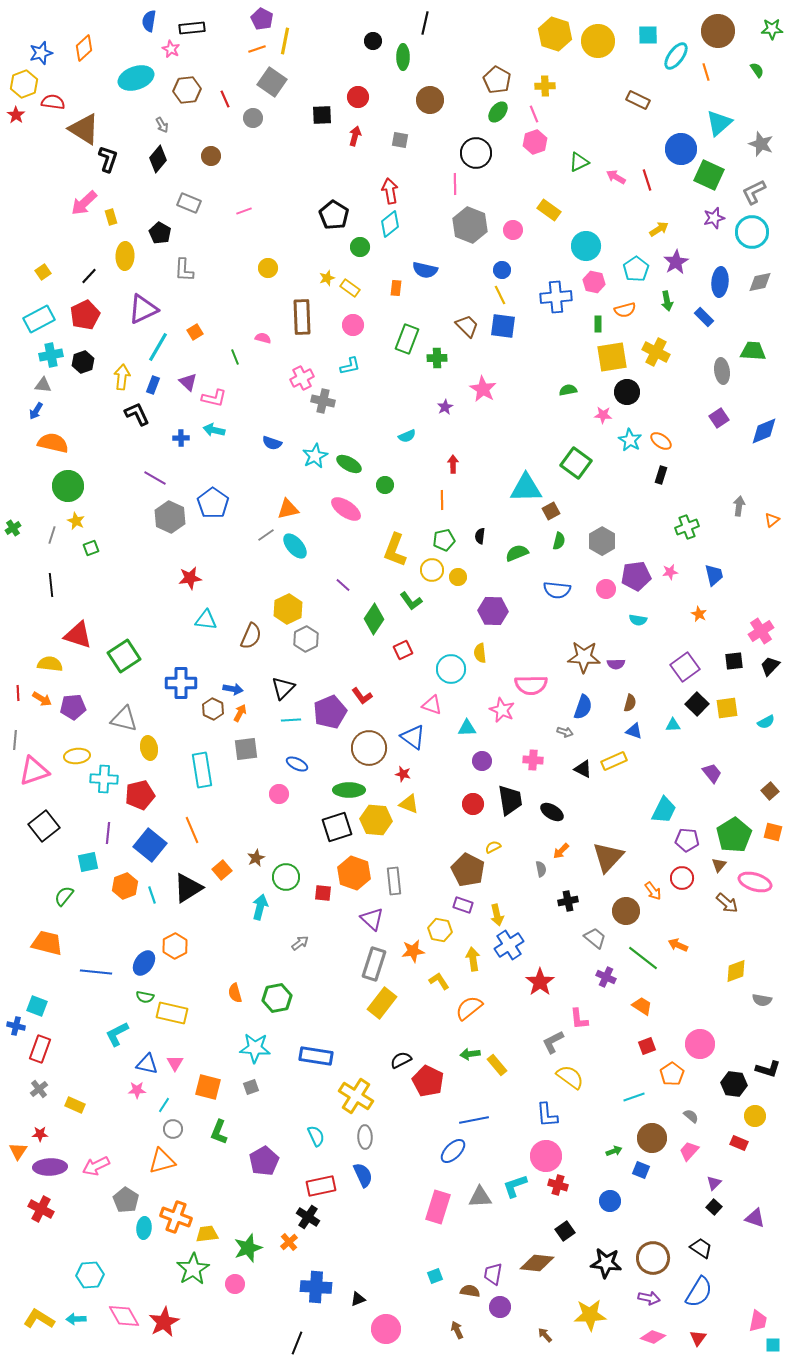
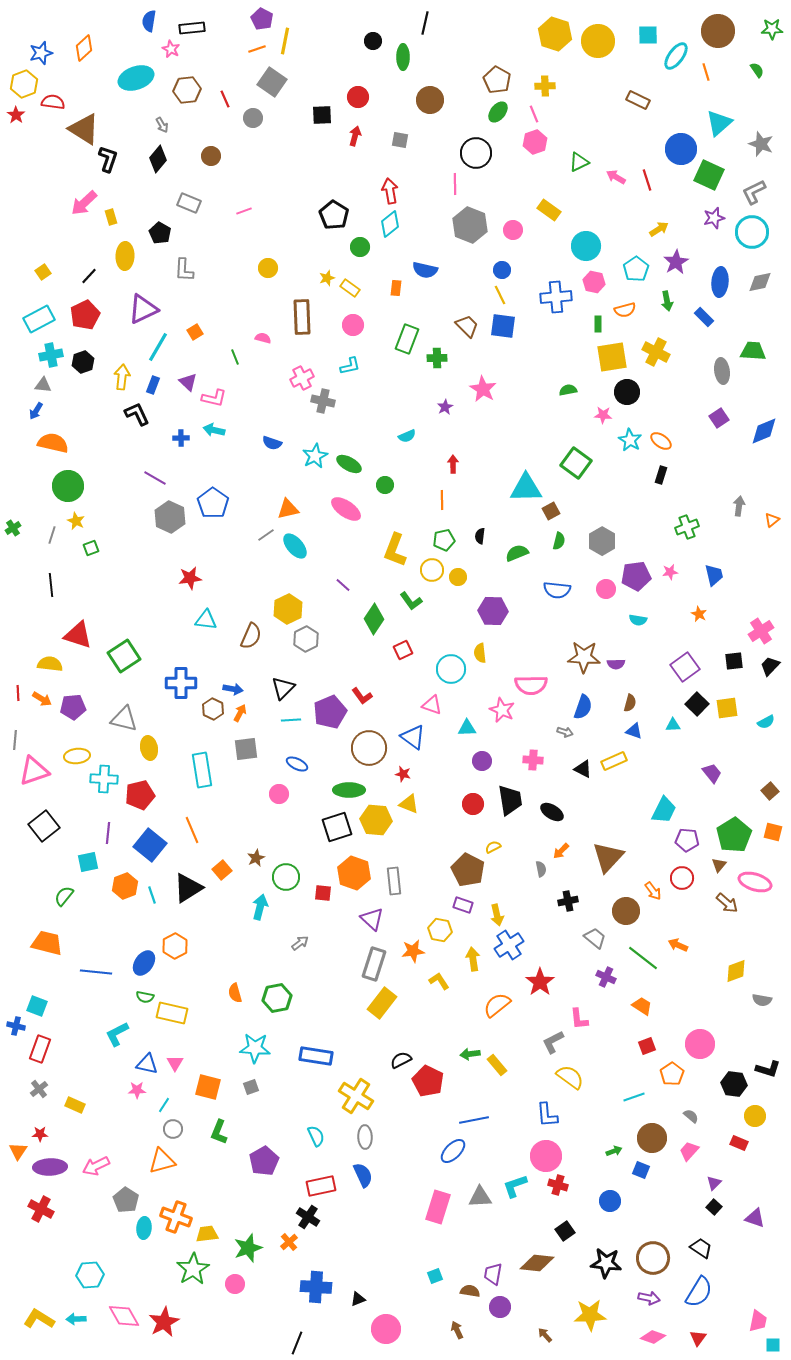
orange semicircle at (469, 1008): moved 28 px right, 3 px up
